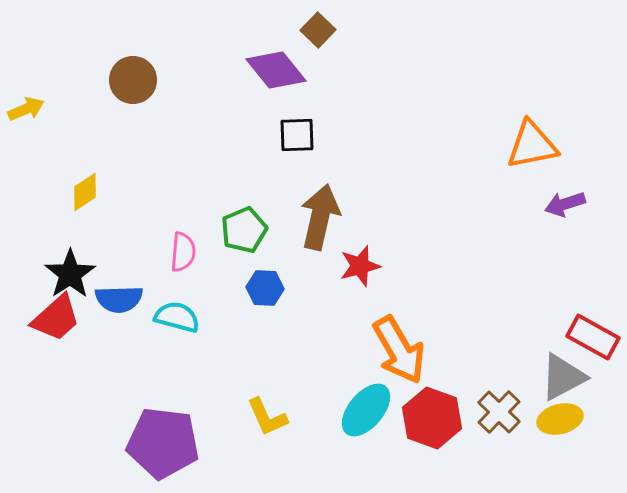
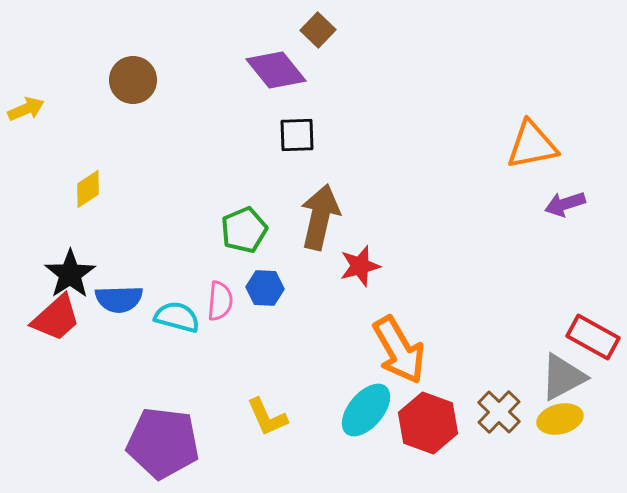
yellow diamond: moved 3 px right, 3 px up
pink semicircle: moved 37 px right, 49 px down
red hexagon: moved 4 px left, 5 px down
